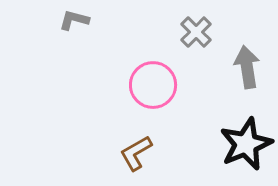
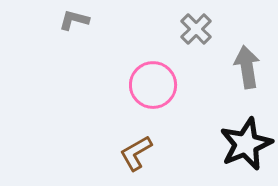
gray cross: moved 3 px up
